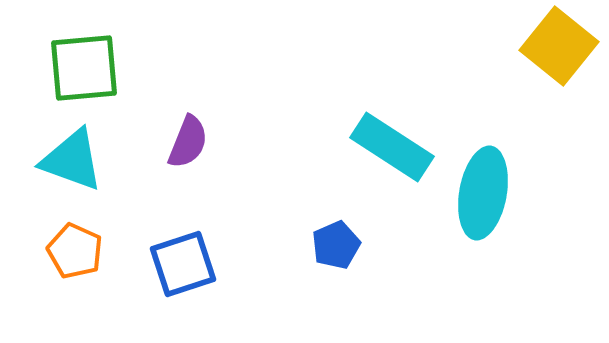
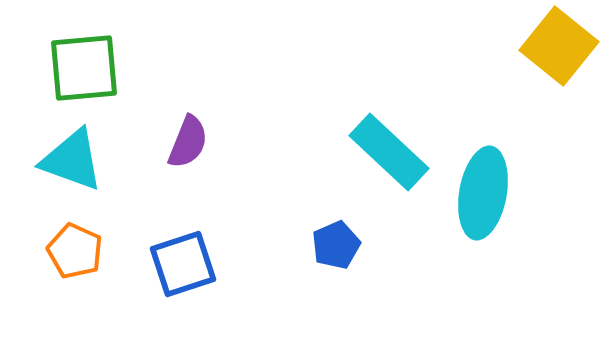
cyan rectangle: moved 3 px left, 5 px down; rotated 10 degrees clockwise
